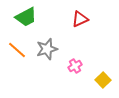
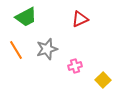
orange line: moved 1 px left; rotated 18 degrees clockwise
pink cross: rotated 16 degrees clockwise
